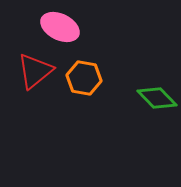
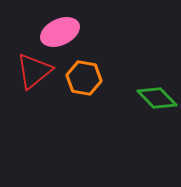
pink ellipse: moved 5 px down; rotated 51 degrees counterclockwise
red triangle: moved 1 px left
